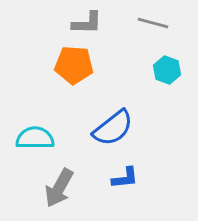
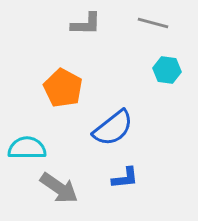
gray L-shape: moved 1 px left, 1 px down
orange pentagon: moved 11 px left, 23 px down; rotated 24 degrees clockwise
cyan hexagon: rotated 12 degrees counterclockwise
cyan semicircle: moved 8 px left, 10 px down
gray arrow: rotated 84 degrees counterclockwise
